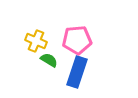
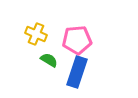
yellow cross: moved 7 px up
